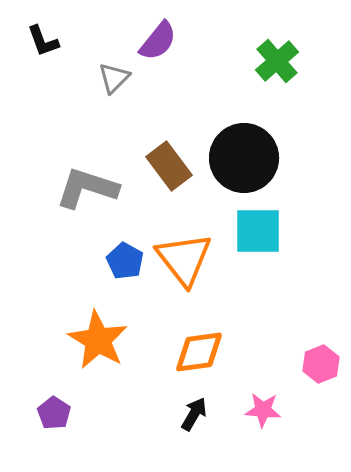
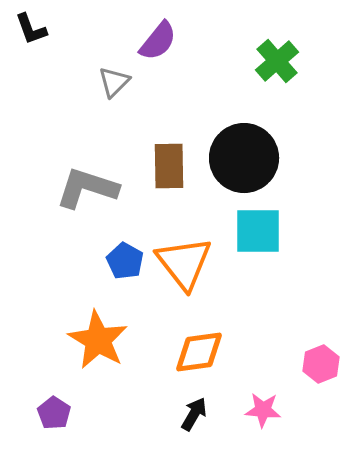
black L-shape: moved 12 px left, 12 px up
gray triangle: moved 4 px down
brown rectangle: rotated 36 degrees clockwise
orange triangle: moved 4 px down
